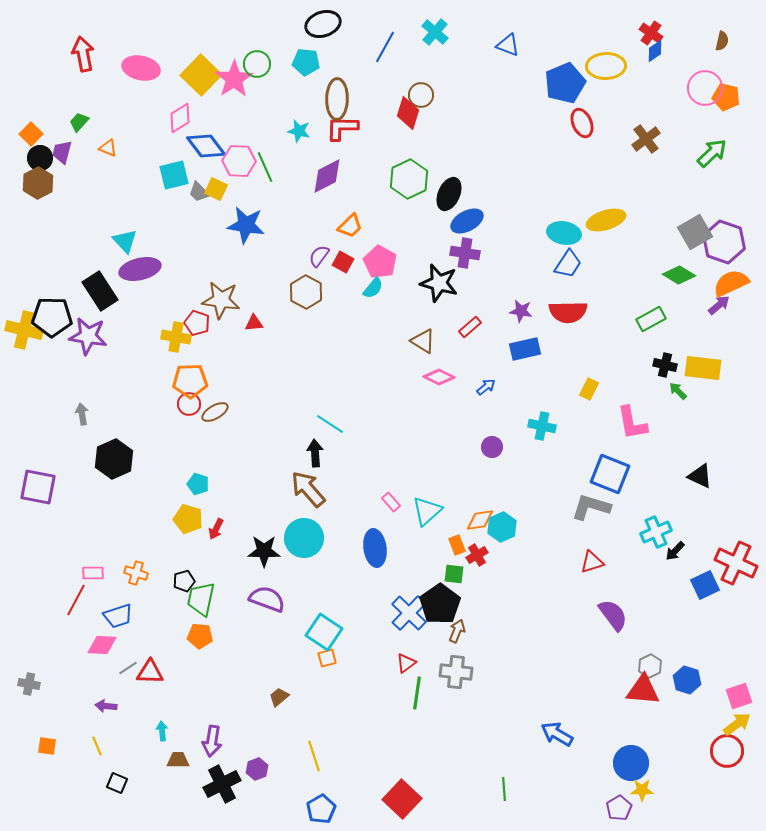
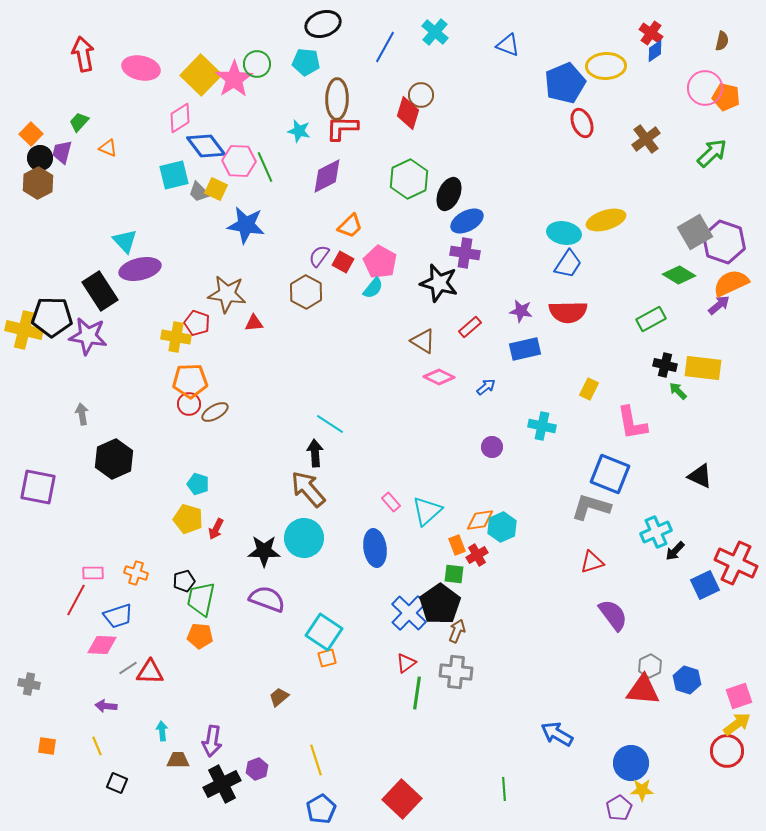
brown star at (221, 300): moved 6 px right, 6 px up
yellow line at (314, 756): moved 2 px right, 4 px down
